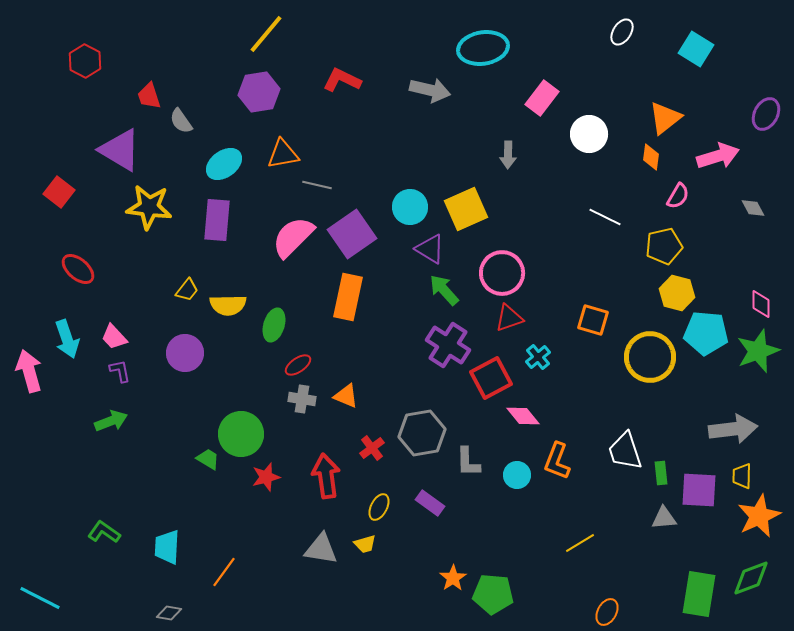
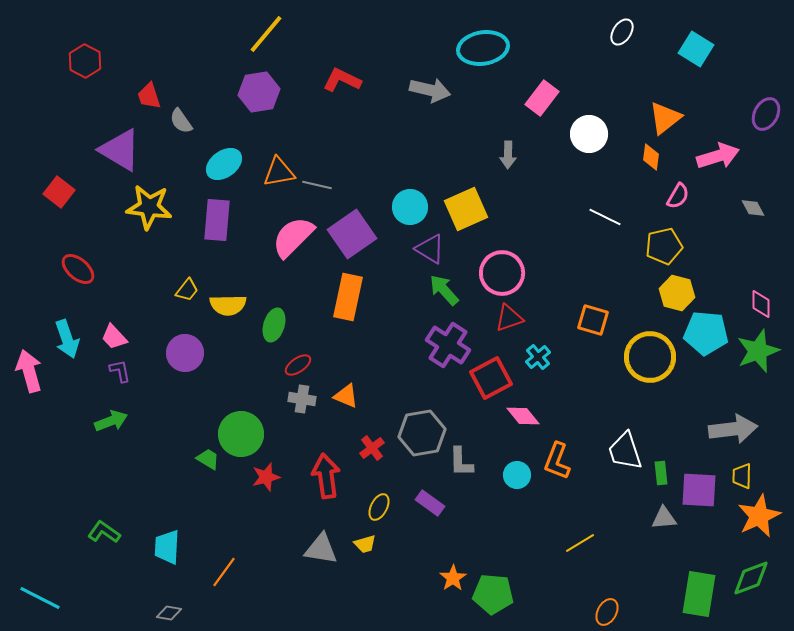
orange triangle at (283, 154): moved 4 px left, 18 px down
gray L-shape at (468, 462): moved 7 px left
